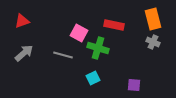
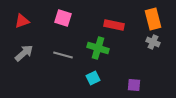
pink square: moved 16 px left, 15 px up; rotated 12 degrees counterclockwise
